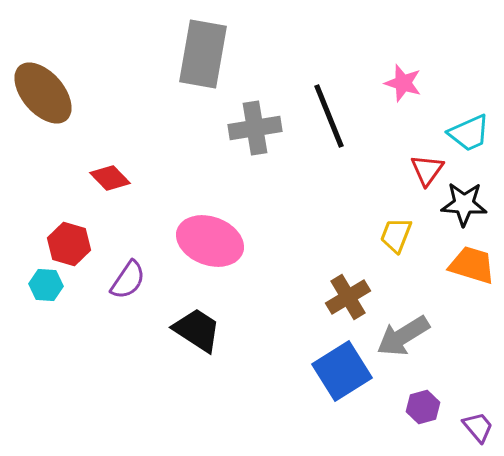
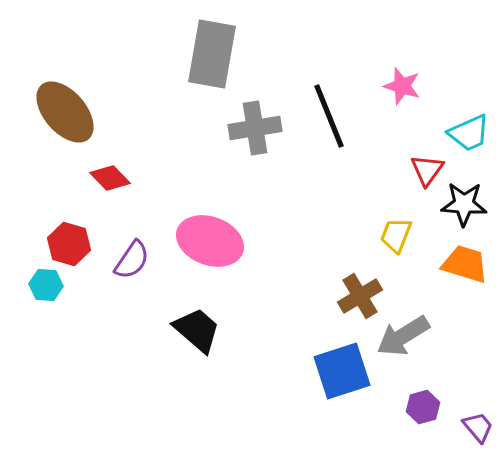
gray rectangle: moved 9 px right
pink star: moved 1 px left, 3 px down
brown ellipse: moved 22 px right, 19 px down
orange trapezoid: moved 7 px left, 1 px up
purple semicircle: moved 4 px right, 20 px up
brown cross: moved 12 px right, 1 px up
black trapezoid: rotated 8 degrees clockwise
blue square: rotated 14 degrees clockwise
